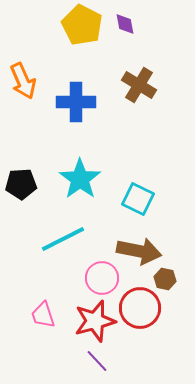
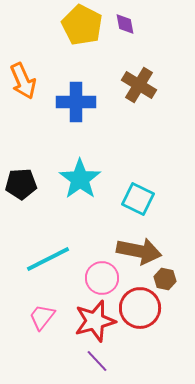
cyan line: moved 15 px left, 20 px down
pink trapezoid: moved 1 px left, 2 px down; rotated 56 degrees clockwise
